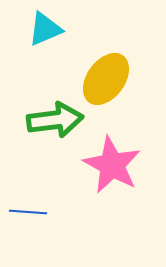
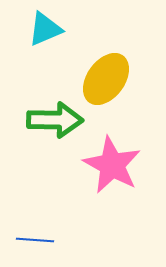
green arrow: rotated 8 degrees clockwise
blue line: moved 7 px right, 28 px down
